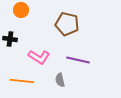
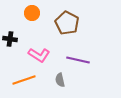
orange circle: moved 11 px right, 3 px down
brown pentagon: moved 1 px up; rotated 15 degrees clockwise
pink L-shape: moved 2 px up
orange line: moved 2 px right, 1 px up; rotated 25 degrees counterclockwise
